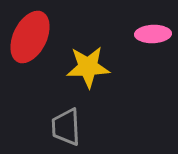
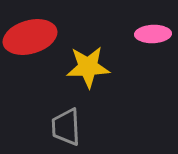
red ellipse: rotated 48 degrees clockwise
